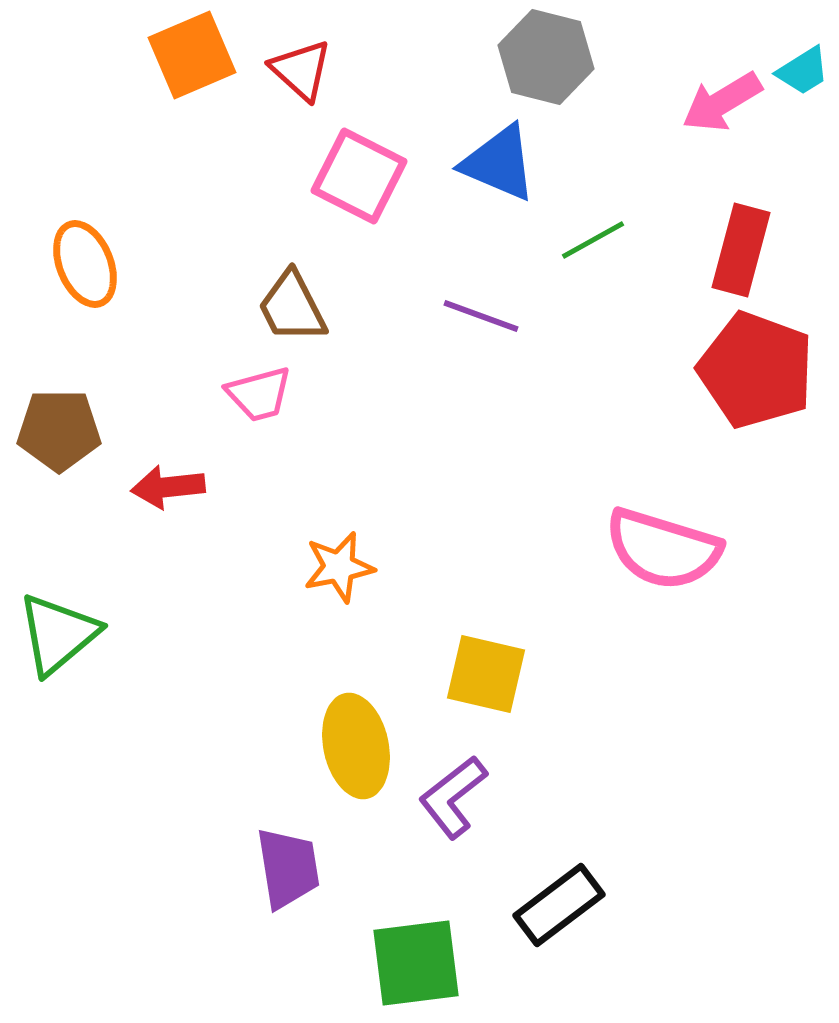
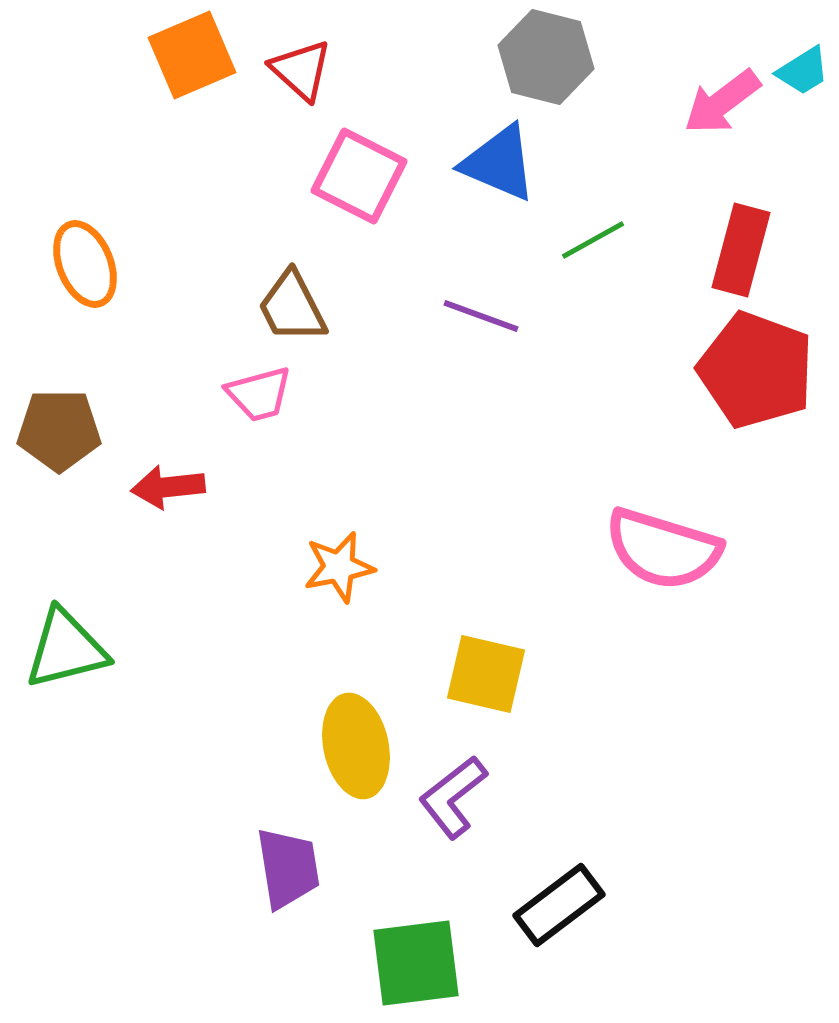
pink arrow: rotated 6 degrees counterclockwise
green triangle: moved 8 px right, 15 px down; rotated 26 degrees clockwise
